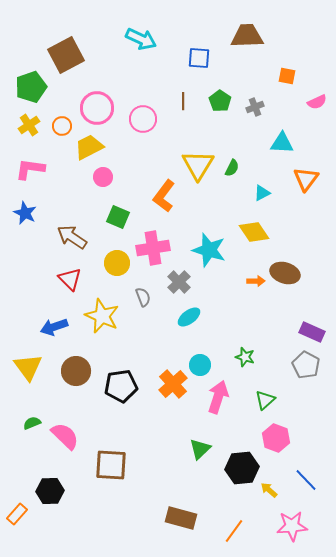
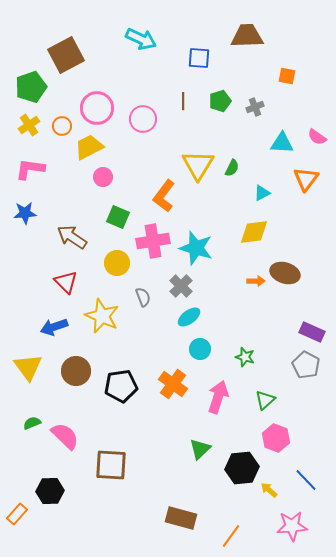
green pentagon at (220, 101): rotated 20 degrees clockwise
pink semicircle at (317, 102): moved 35 px down; rotated 60 degrees clockwise
blue star at (25, 213): rotated 30 degrees counterclockwise
yellow diamond at (254, 232): rotated 64 degrees counterclockwise
pink cross at (153, 248): moved 7 px up
cyan star at (209, 250): moved 13 px left, 2 px up
red triangle at (70, 279): moved 4 px left, 3 px down
gray cross at (179, 282): moved 2 px right, 4 px down
cyan circle at (200, 365): moved 16 px up
orange cross at (173, 384): rotated 12 degrees counterclockwise
orange line at (234, 531): moved 3 px left, 5 px down
